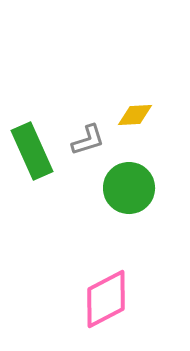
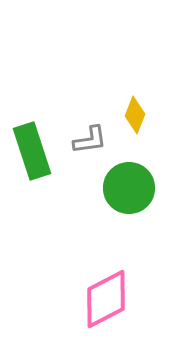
yellow diamond: rotated 66 degrees counterclockwise
gray L-shape: moved 2 px right; rotated 9 degrees clockwise
green rectangle: rotated 6 degrees clockwise
